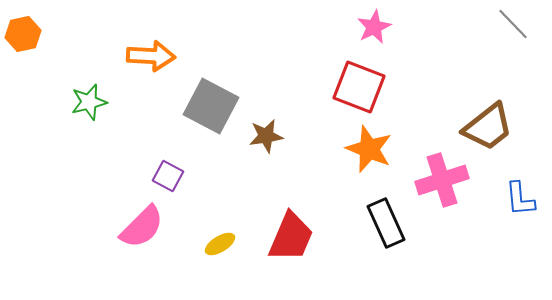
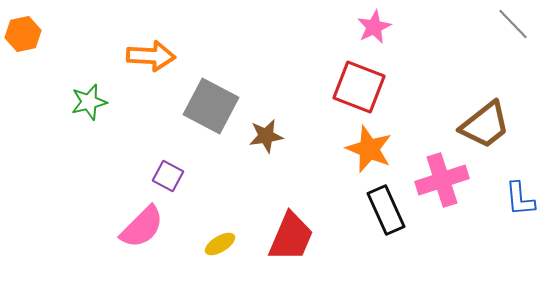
brown trapezoid: moved 3 px left, 2 px up
black rectangle: moved 13 px up
